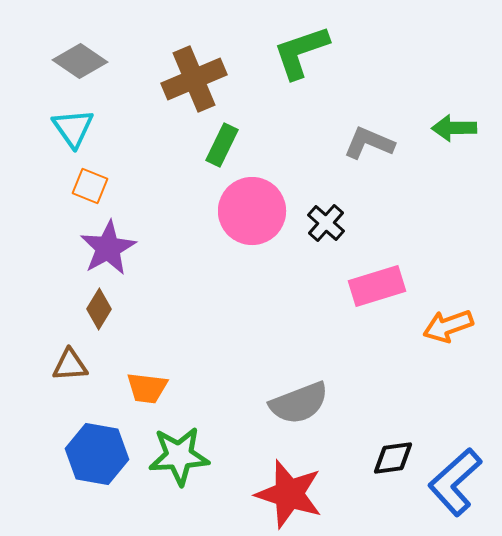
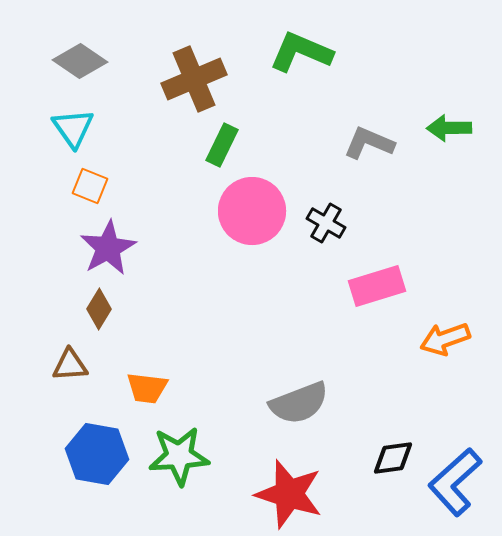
green L-shape: rotated 42 degrees clockwise
green arrow: moved 5 px left
black cross: rotated 12 degrees counterclockwise
orange arrow: moved 3 px left, 13 px down
